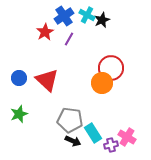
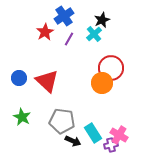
cyan cross: moved 7 px right, 19 px down; rotated 21 degrees clockwise
red triangle: moved 1 px down
green star: moved 3 px right, 3 px down; rotated 24 degrees counterclockwise
gray pentagon: moved 8 px left, 1 px down
pink cross: moved 8 px left, 2 px up
